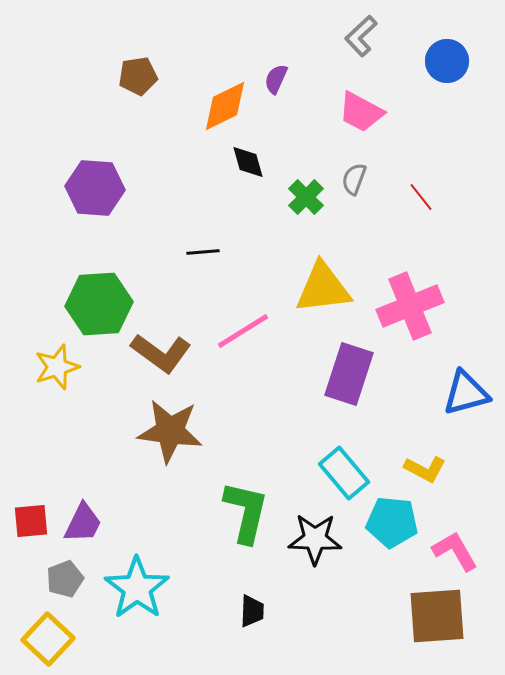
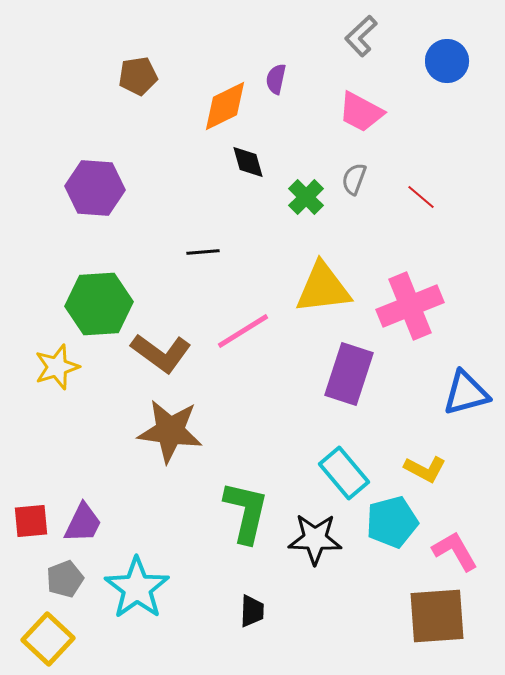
purple semicircle: rotated 12 degrees counterclockwise
red line: rotated 12 degrees counterclockwise
cyan pentagon: rotated 21 degrees counterclockwise
